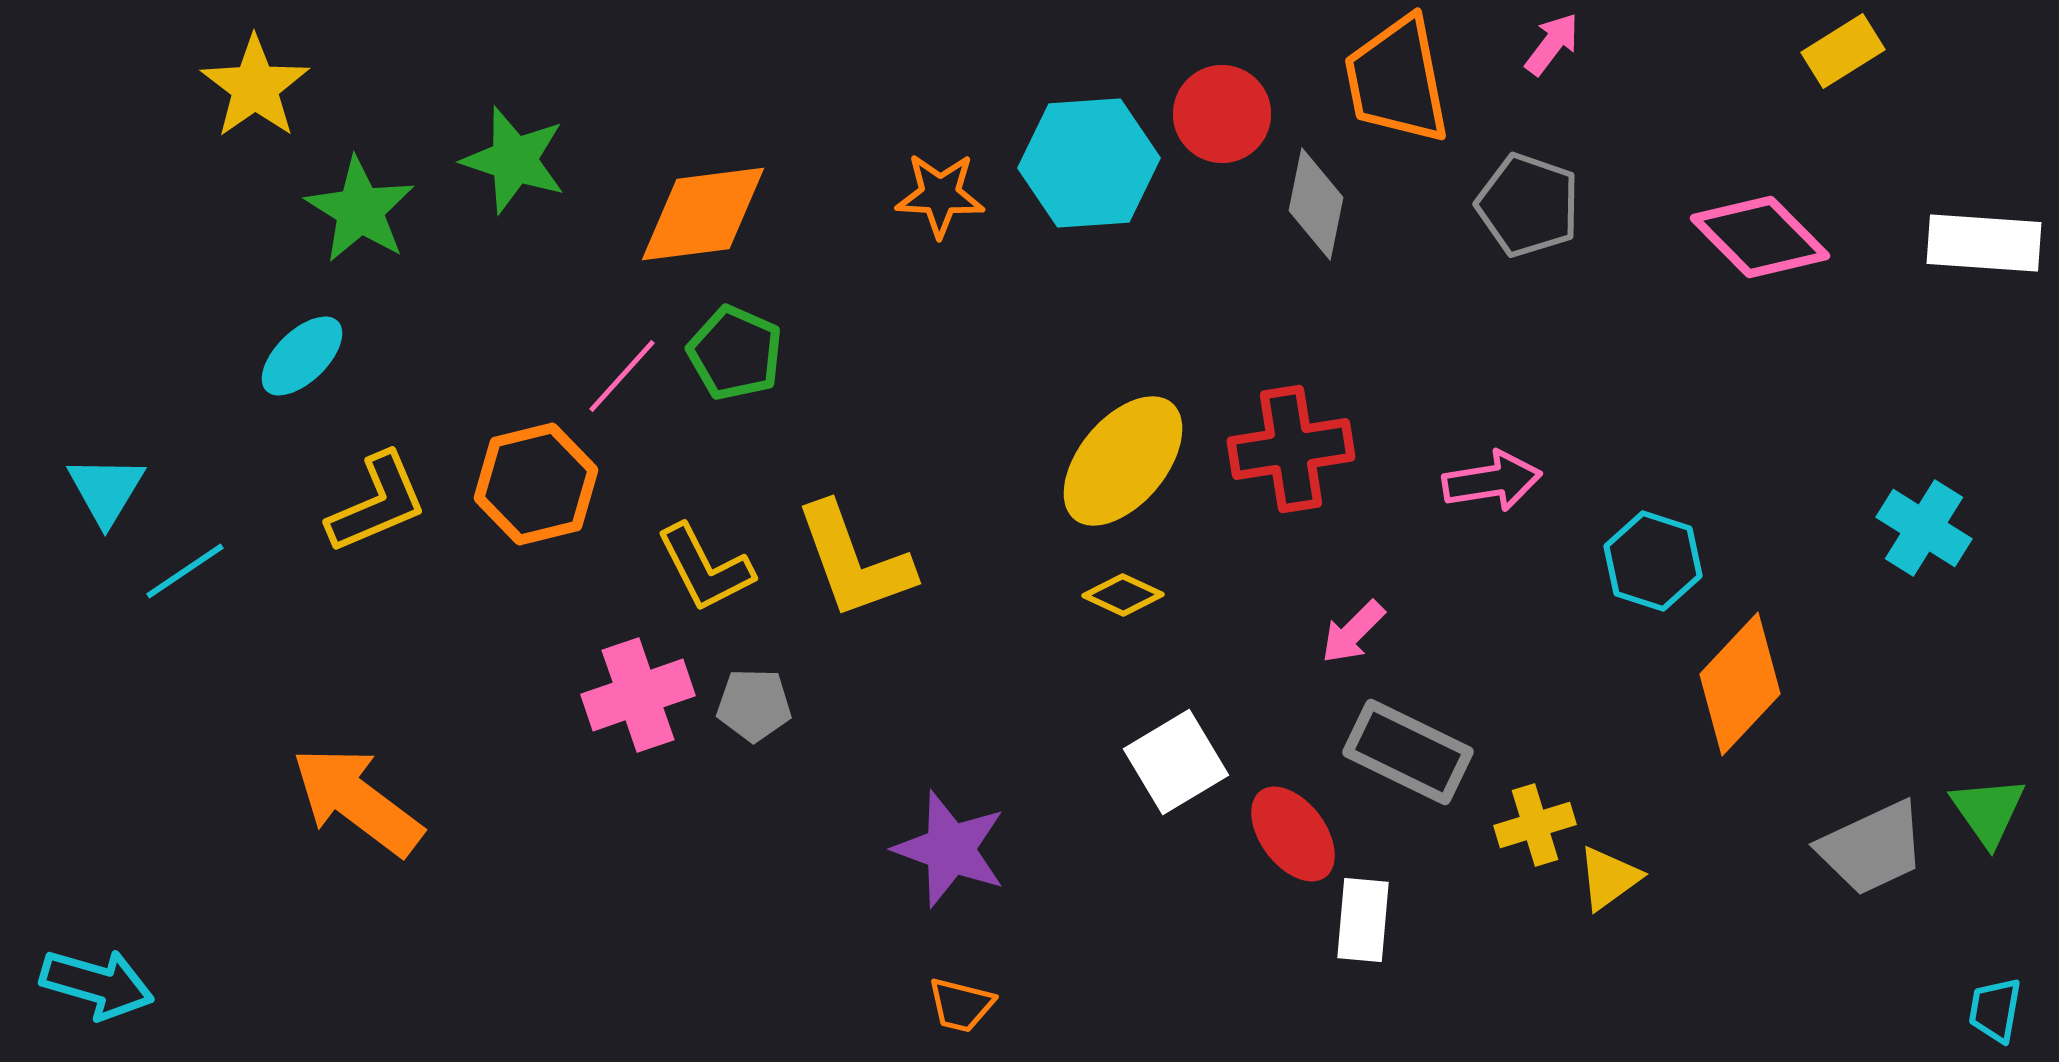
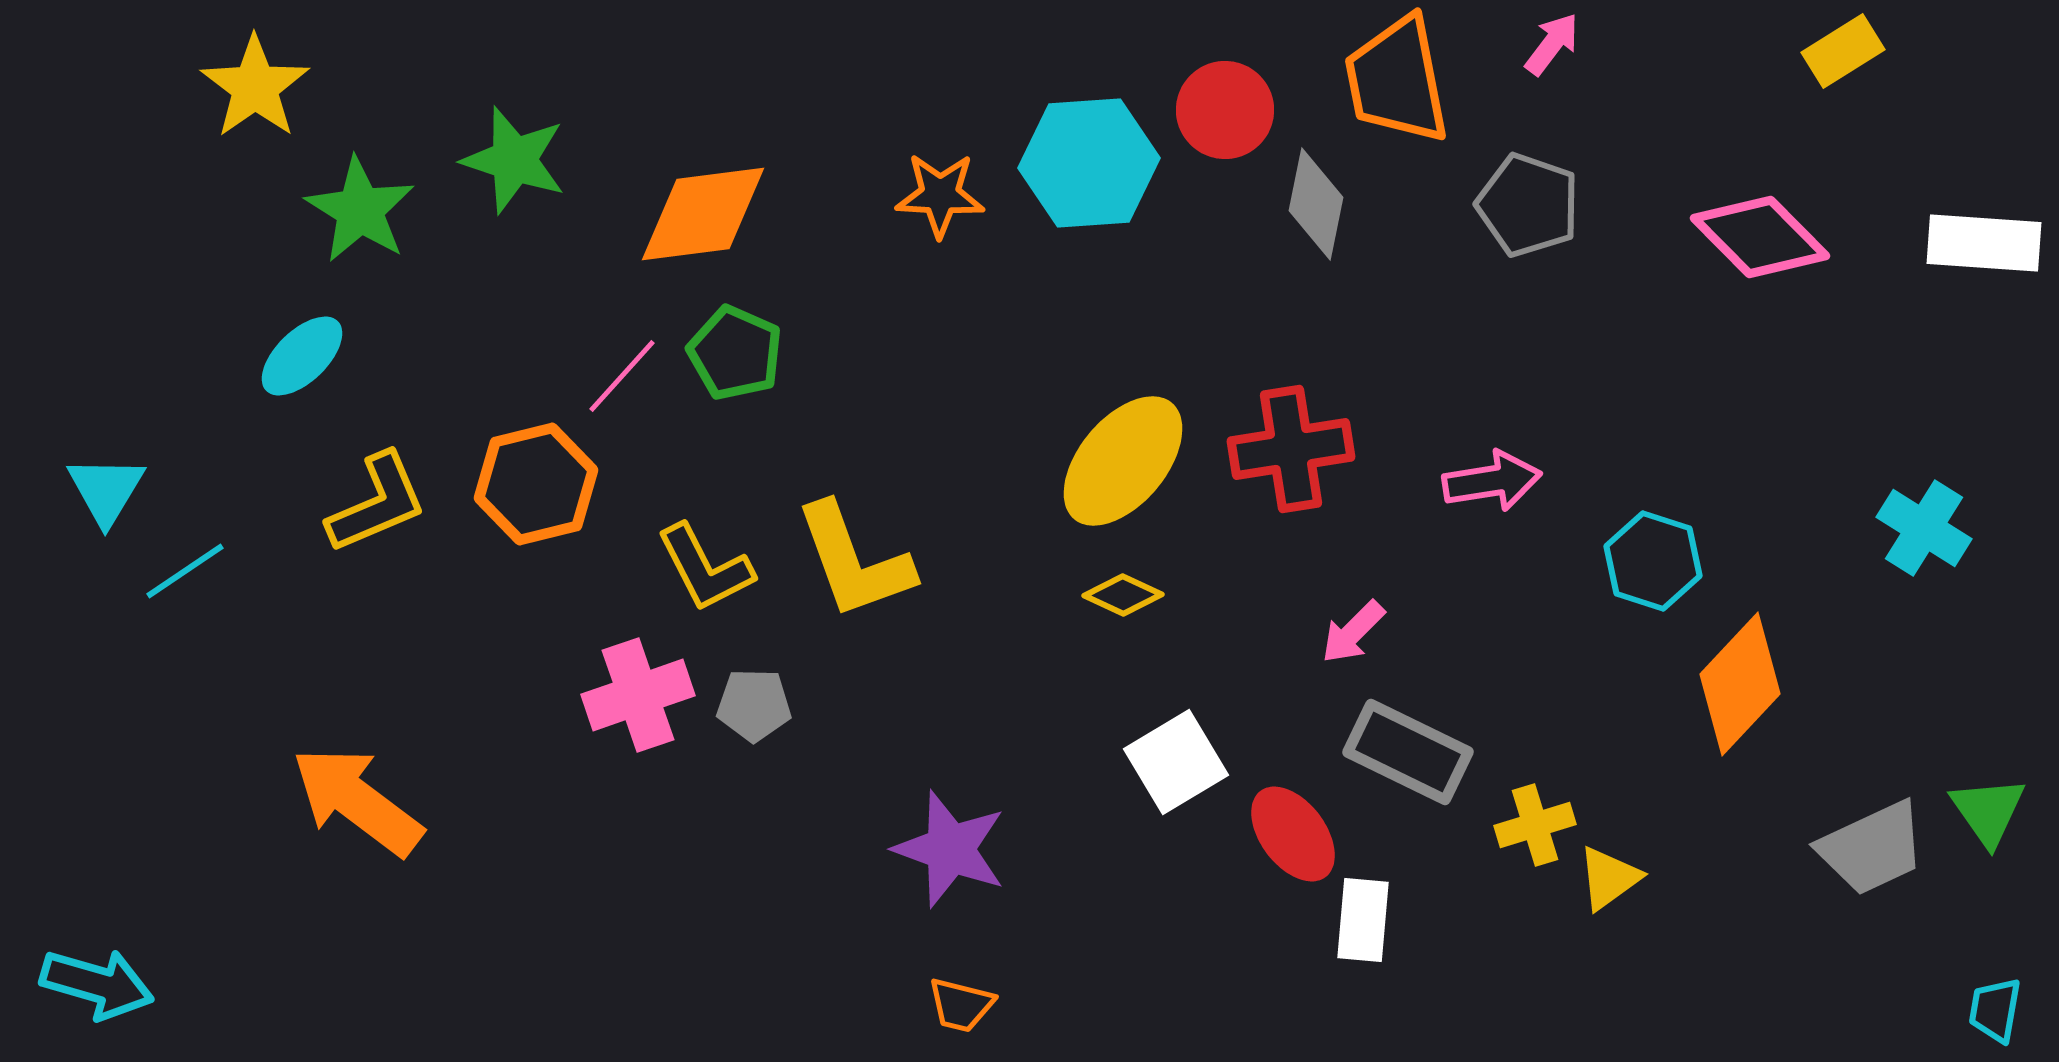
red circle at (1222, 114): moved 3 px right, 4 px up
